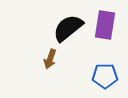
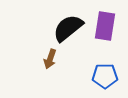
purple rectangle: moved 1 px down
